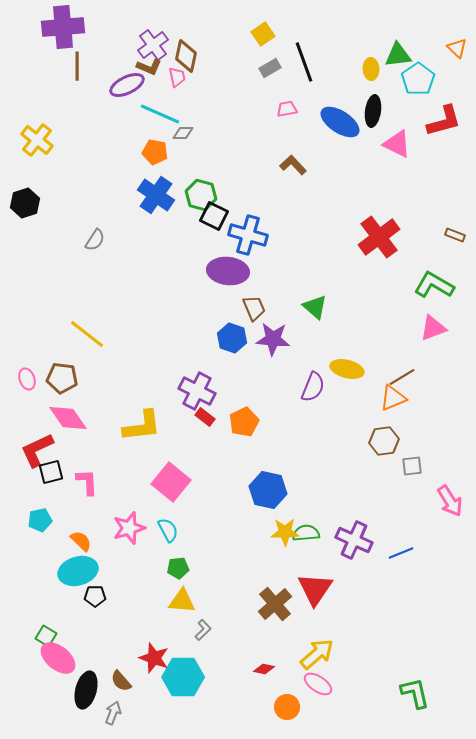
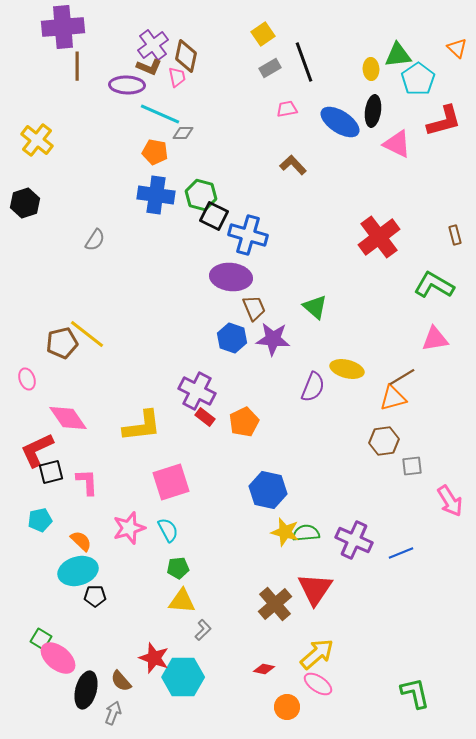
purple ellipse at (127, 85): rotated 28 degrees clockwise
blue cross at (156, 195): rotated 27 degrees counterclockwise
brown rectangle at (455, 235): rotated 54 degrees clockwise
purple ellipse at (228, 271): moved 3 px right, 6 px down
pink triangle at (433, 328): moved 2 px right, 11 px down; rotated 12 degrees clockwise
brown pentagon at (62, 378): moved 35 px up; rotated 20 degrees counterclockwise
orange triangle at (393, 398): rotated 8 degrees clockwise
pink square at (171, 482): rotated 33 degrees clockwise
yellow star at (285, 532): rotated 16 degrees clockwise
green square at (46, 636): moved 5 px left, 3 px down
